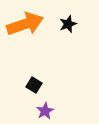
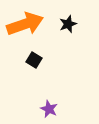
black square: moved 25 px up
purple star: moved 4 px right, 2 px up; rotated 18 degrees counterclockwise
